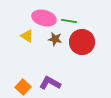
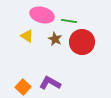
pink ellipse: moved 2 px left, 3 px up
brown star: rotated 16 degrees clockwise
